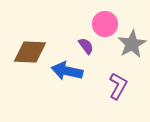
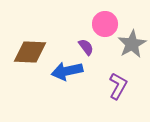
purple semicircle: moved 1 px down
blue arrow: rotated 24 degrees counterclockwise
